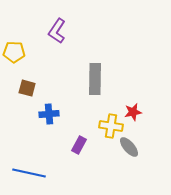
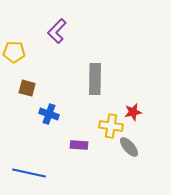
purple L-shape: rotated 10 degrees clockwise
blue cross: rotated 24 degrees clockwise
purple rectangle: rotated 66 degrees clockwise
